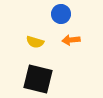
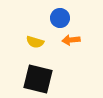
blue circle: moved 1 px left, 4 px down
